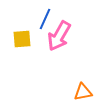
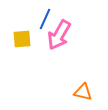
pink arrow: moved 1 px up
orange triangle: rotated 24 degrees clockwise
